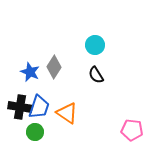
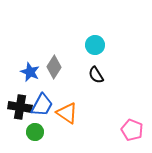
blue trapezoid: moved 3 px right, 2 px up; rotated 10 degrees clockwise
pink pentagon: rotated 15 degrees clockwise
